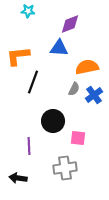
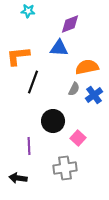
pink square: rotated 35 degrees clockwise
